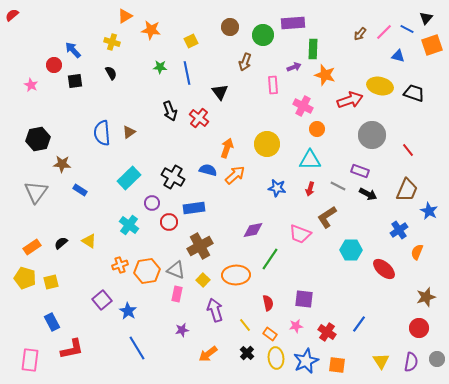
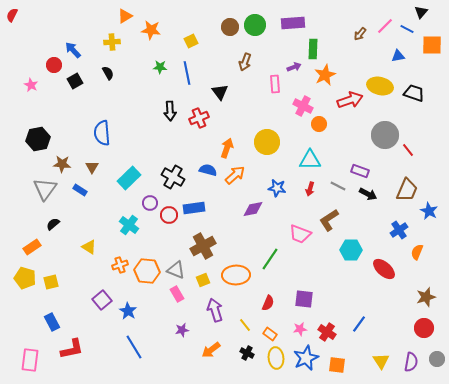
red semicircle at (12, 15): rotated 24 degrees counterclockwise
black triangle at (426, 18): moved 5 px left, 6 px up
pink line at (384, 32): moved 1 px right, 6 px up
green circle at (263, 35): moved 8 px left, 10 px up
yellow cross at (112, 42): rotated 21 degrees counterclockwise
orange square at (432, 45): rotated 20 degrees clockwise
blue triangle at (398, 56): rotated 24 degrees counterclockwise
black semicircle at (111, 73): moved 3 px left
orange star at (325, 75): rotated 30 degrees clockwise
black square at (75, 81): rotated 21 degrees counterclockwise
pink rectangle at (273, 85): moved 2 px right, 1 px up
black arrow at (170, 111): rotated 18 degrees clockwise
red cross at (199, 118): rotated 30 degrees clockwise
orange circle at (317, 129): moved 2 px right, 5 px up
brown triangle at (129, 132): moved 37 px left, 35 px down; rotated 24 degrees counterclockwise
gray circle at (372, 135): moved 13 px right
yellow circle at (267, 144): moved 2 px up
gray triangle at (36, 192): moved 9 px right, 3 px up
purple circle at (152, 203): moved 2 px left
brown L-shape at (327, 217): moved 2 px right, 3 px down
red circle at (169, 222): moved 7 px up
purple diamond at (253, 230): moved 21 px up
yellow triangle at (89, 241): moved 6 px down
black semicircle at (61, 243): moved 8 px left, 19 px up
brown cross at (200, 246): moved 3 px right
orange hexagon at (147, 271): rotated 15 degrees clockwise
yellow square at (203, 280): rotated 24 degrees clockwise
pink rectangle at (177, 294): rotated 42 degrees counterclockwise
red semicircle at (268, 303): rotated 35 degrees clockwise
pink star at (296, 326): moved 4 px right, 3 px down
red circle at (419, 328): moved 5 px right
blue line at (137, 348): moved 3 px left, 1 px up
black cross at (247, 353): rotated 16 degrees counterclockwise
orange arrow at (208, 354): moved 3 px right, 4 px up
blue star at (306, 361): moved 3 px up
